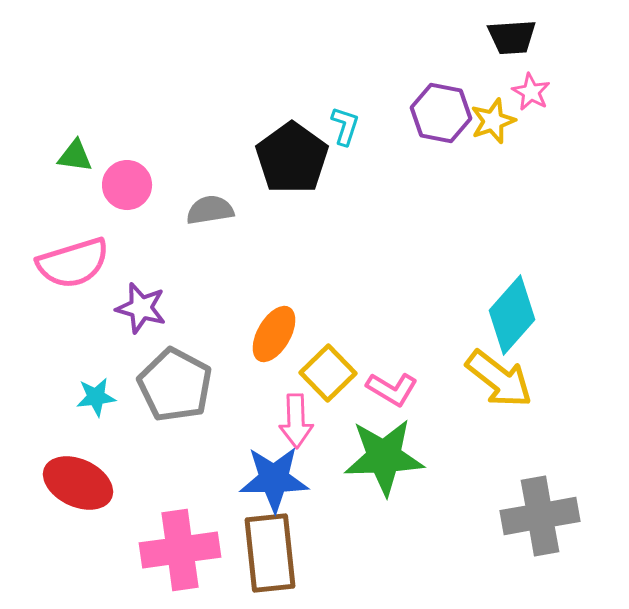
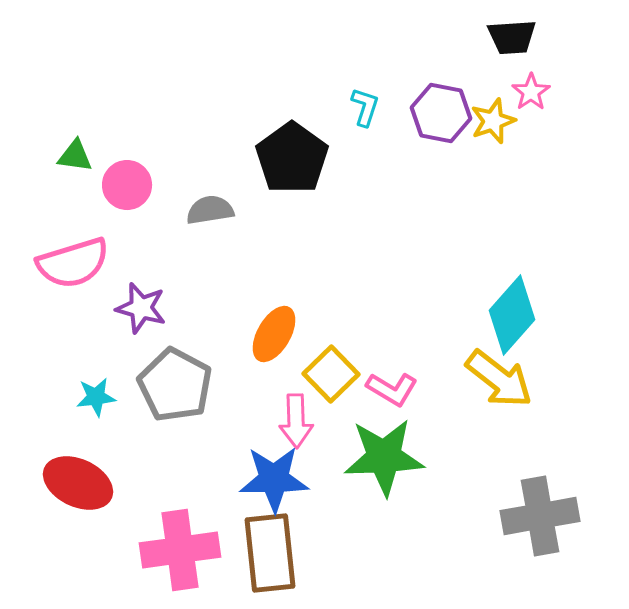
pink star: rotated 9 degrees clockwise
cyan L-shape: moved 20 px right, 19 px up
yellow square: moved 3 px right, 1 px down
